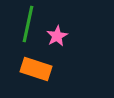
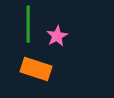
green line: rotated 12 degrees counterclockwise
